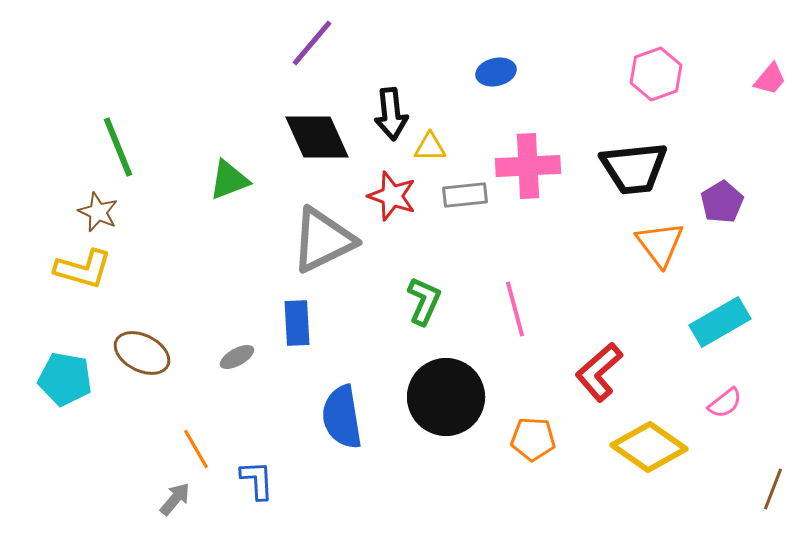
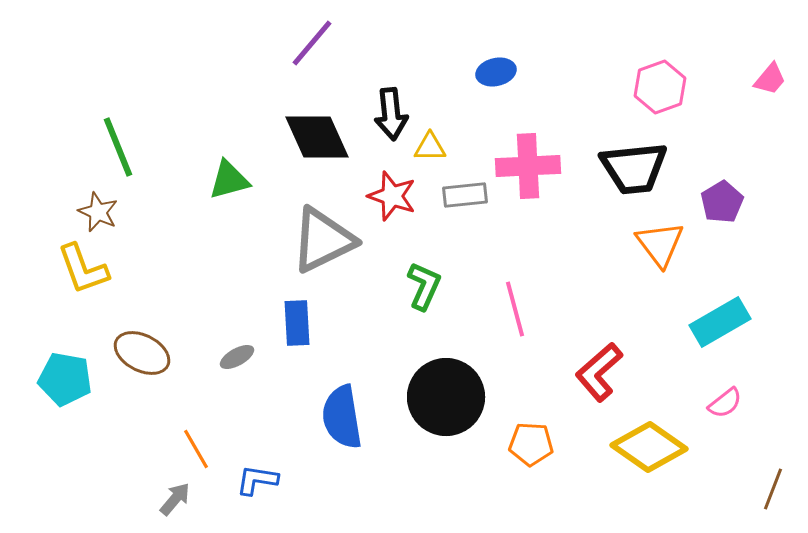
pink hexagon: moved 4 px right, 13 px down
green triangle: rotated 6 degrees clockwise
yellow L-shape: rotated 54 degrees clockwise
green L-shape: moved 15 px up
orange pentagon: moved 2 px left, 5 px down
blue L-shape: rotated 78 degrees counterclockwise
